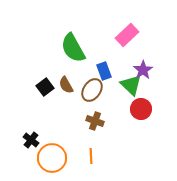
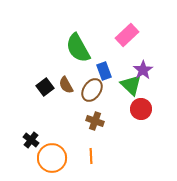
green semicircle: moved 5 px right
